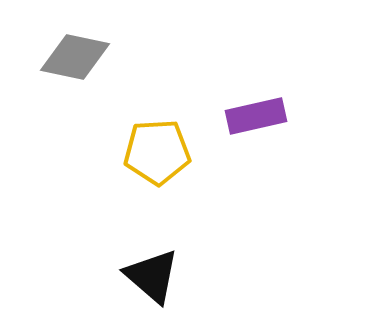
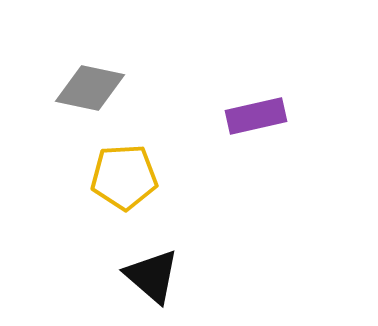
gray diamond: moved 15 px right, 31 px down
yellow pentagon: moved 33 px left, 25 px down
